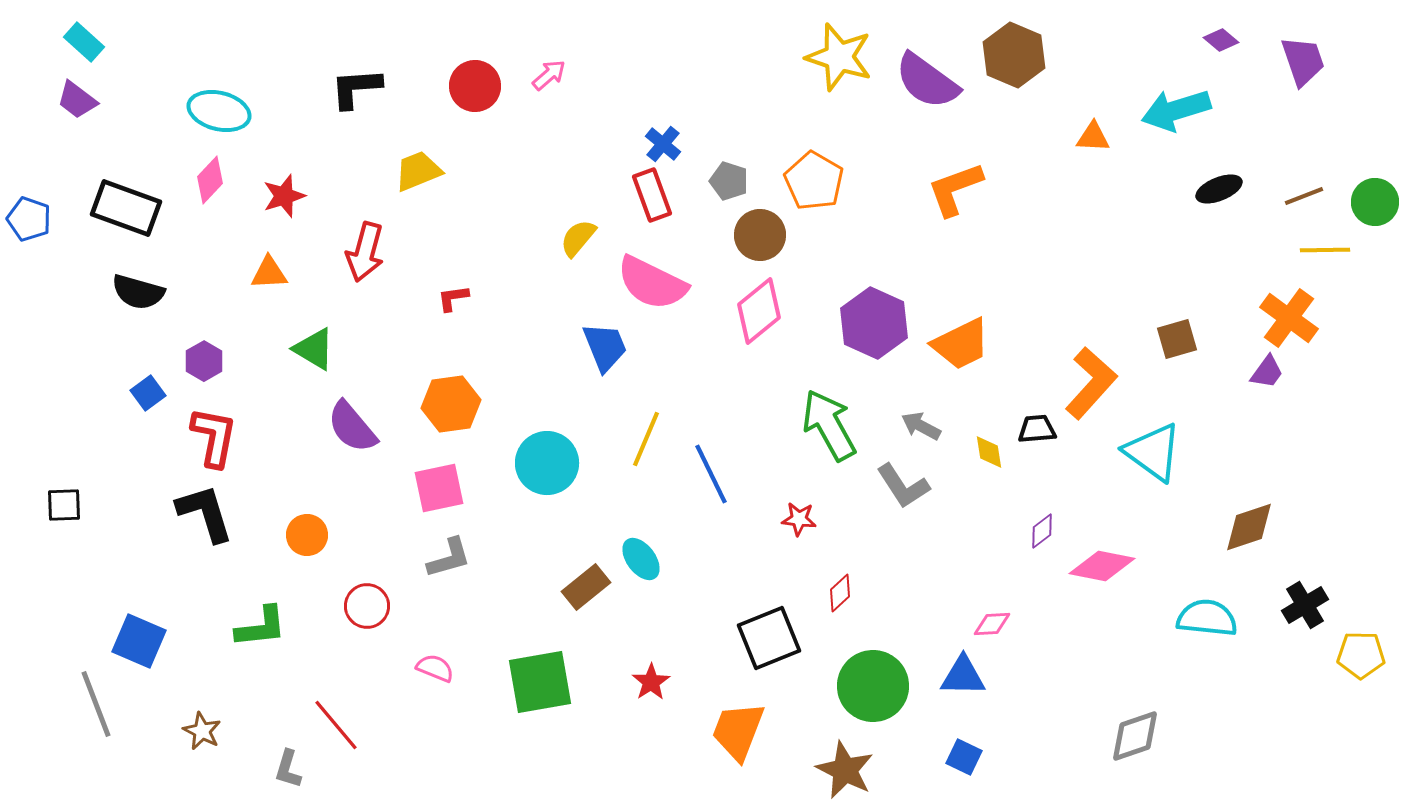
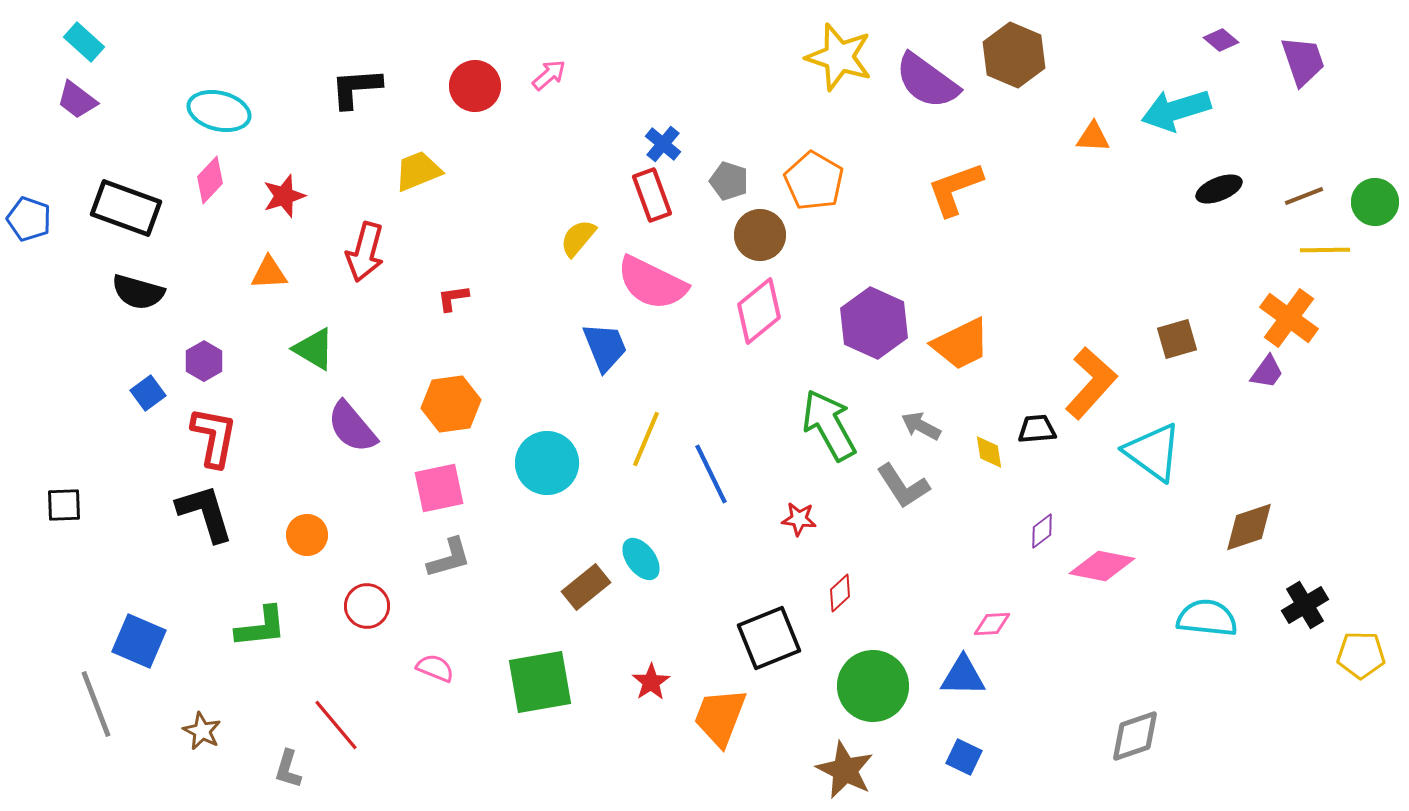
orange trapezoid at (738, 731): moved 18 px left, 14 px up
